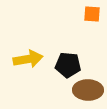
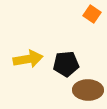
orange square: rotated 30 degrees clockwise
black pentagon: moved 2 px left, 1 px up; rotated 10 degrees counterclockwise
